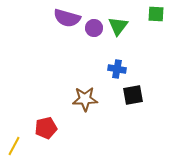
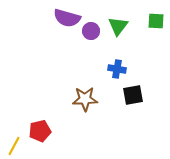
green square: moved 7 px down
purple circle: moved 3 px left, 3 px down
red pentagon: moved 6 px left, 3 px down
